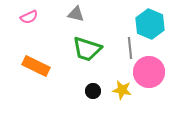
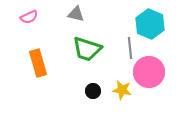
orange rectangle: moved 2 px right, 3 px up; rotated 48 degrees clockwise
